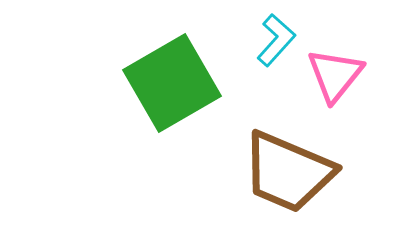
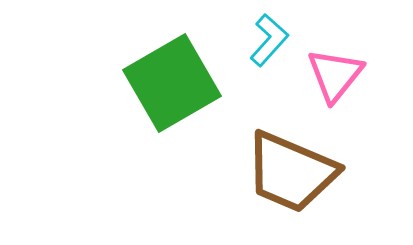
cyan L-shape: moved 7 px left
brown trapezoid: moved 3 px right
